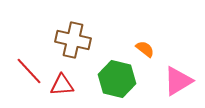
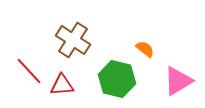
brown cross: rotated 20 degrees clockwise
